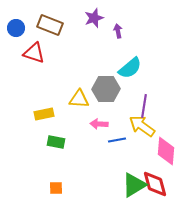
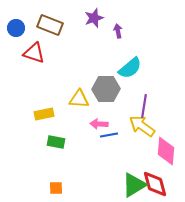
blue line: moved 8 px left, 5 px up
